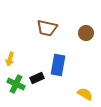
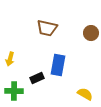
brown circle: moved 5 px right
green cross: moved 2 px left, 7 px down; rotated 24 degrees counterclockwise
